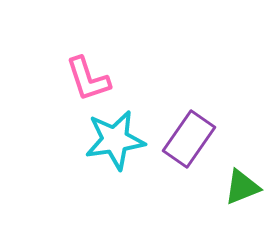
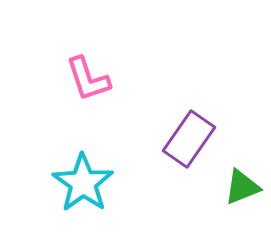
cyan star: moved 32 px left, 43 px down; rotated 28 degrees counterclockwise
